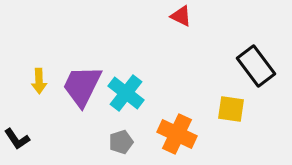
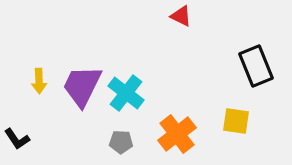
black rectangle: rotated 15 degrees clockwise
yellow square: moved 5 px right, 12 px down
orange cross: rotated 27 degrees clockwise
gray pentagon: rotated 20 degrees clockwise
